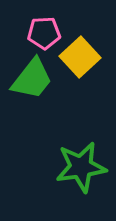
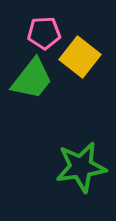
yellow square: rotated 9 degrees counterclockwise
